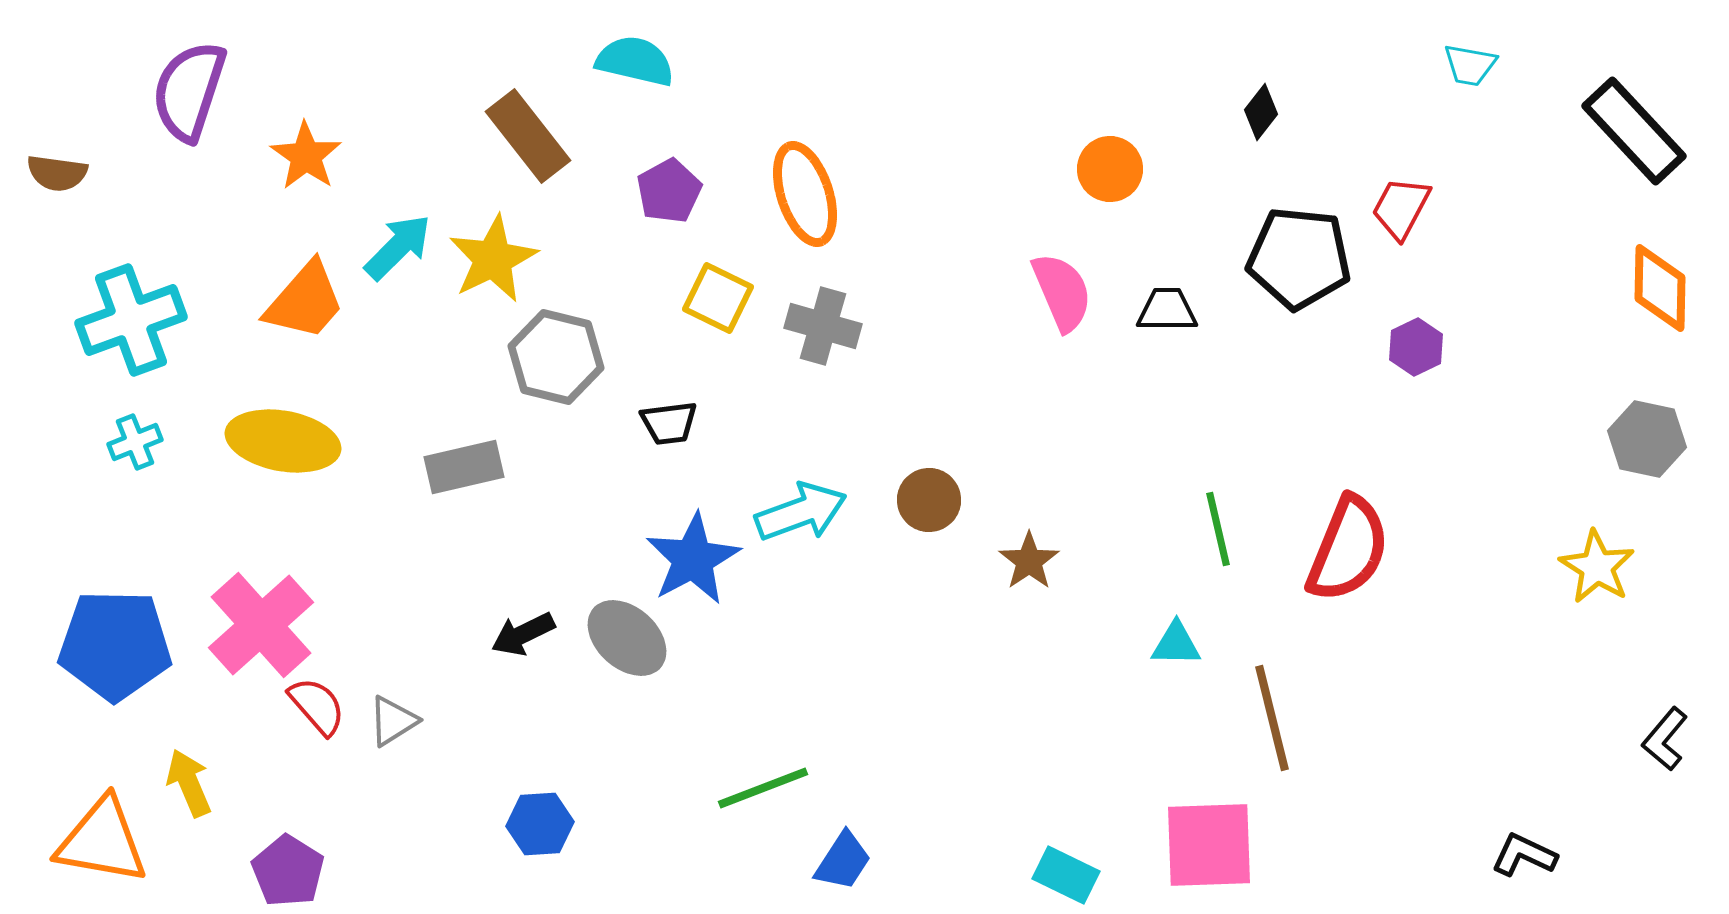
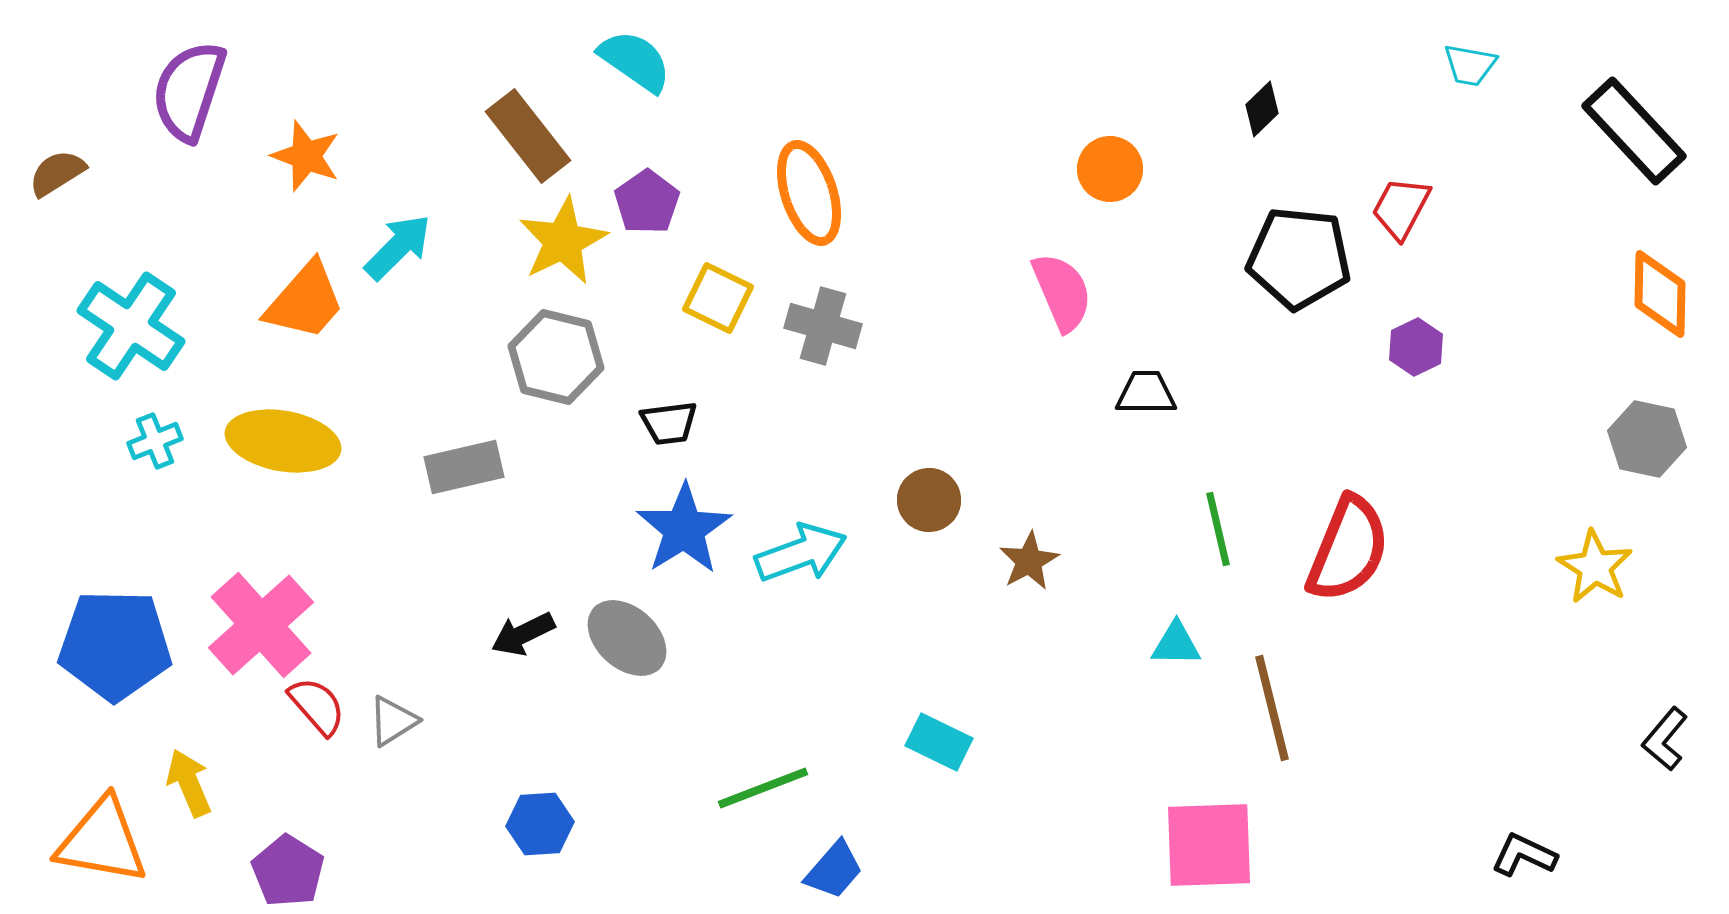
cyan semicircle at (635, 61): rotated 22 degrees clockwise
black diamond at (1261, 112): moved 1 px right, 3 px up; rotated 8 degrees clockwise
orange star at (306, 156): rotated 14 degrees counterclockwise
brown semicircle at (57, 173): rotated 140 degrees clockwise
purple pentagon at (669, 191): moved 22 px left, 11 px down; rotated 6 degrees counterclockwise
orange ellipse at (805, 194): moved 4 px right, 1 px up
yellow star at (493, 259): moved 70 px right, 18 px up
orange diamond at (1660, 288): moved 6 px down
black trapezoid at (1167, 310): moved 21 px left, 83 px down
cyan cross at (131, 320): moved 6 px down; rotated 36 degrees counterclockwise
cyan cross at (135, 442): moved 20 px right, 1 px up
cyan arrow at (801, 512): moved 41 px down
blue star at (693, 559): moved 9 px left, 30 px up; rotated 4 degrees counterclockwise
brown star at (1029, 561): rotated 6 degrees clockwise
yellow star at (1597, 567): moved 2 px left
brown line at (1272, 718): moved 10 px up
blue trapezoid at (843, 861): moved 9 px left, 9 px down; rotated 8 degrees clockwise
cyan rectangle at (1066, 875): moved 127 px left, 133 px up
